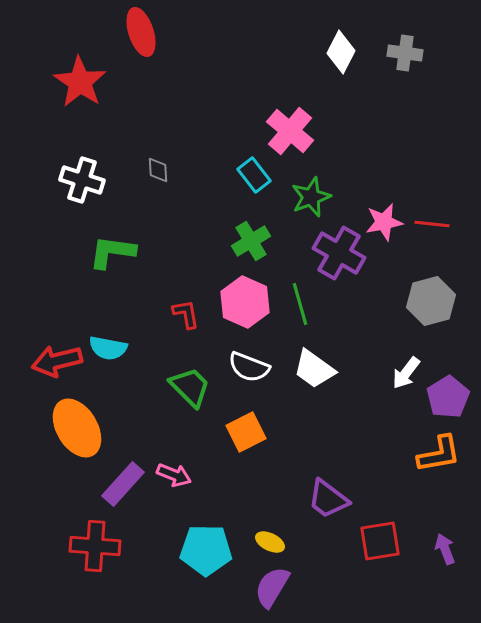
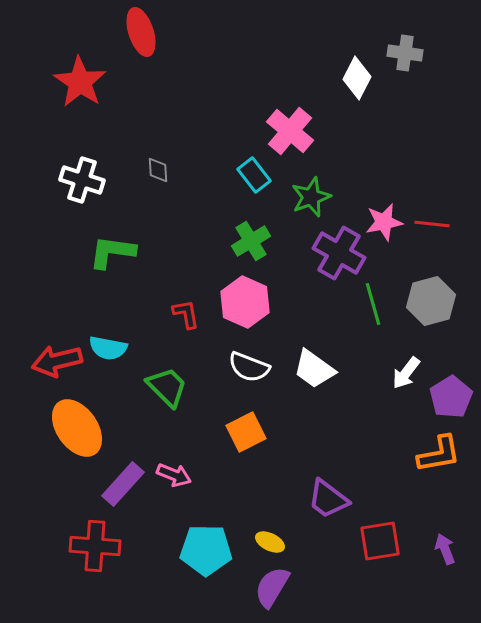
white diamond: moved 16 px right, 26 px down
green line: moved 73 px right
green trapezoid: moved 23 px left
purple pentagon: moved 3 px right
orange ellipse: rotated 4 degrees counterclockwise
